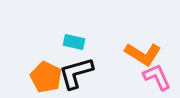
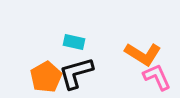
orange pentagon: rotated 16 degrees clockwise
